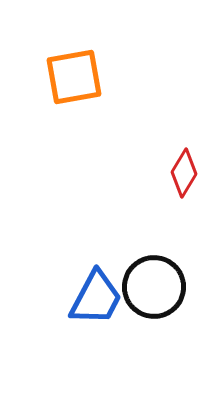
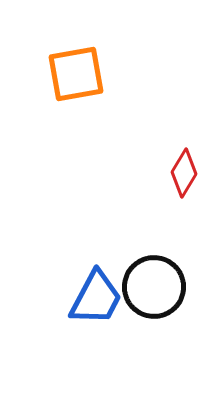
orange square: moved 2 px right, 3 px up
